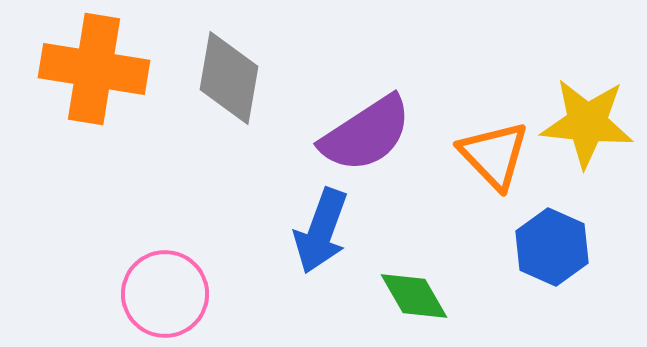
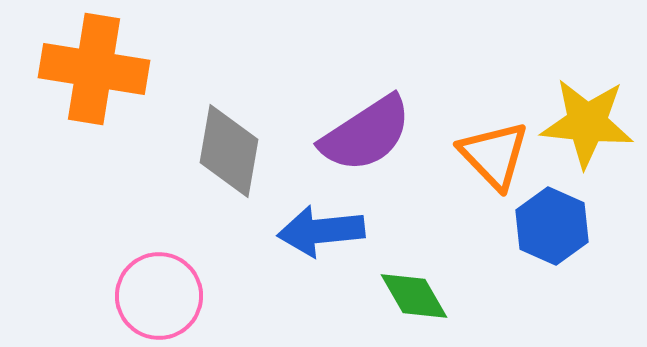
gray diamond: moved 73 px down
blue arrow: rotated 64 degrees clockwise
blue hexagon: moved 21 px up
pink circle: moved 6 px left, 2 px down
